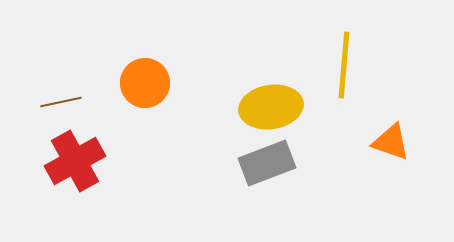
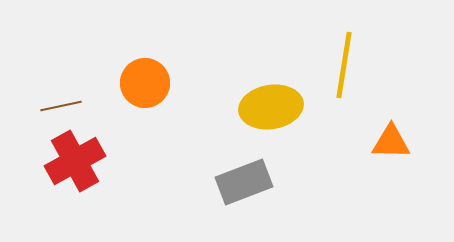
yellow line: rotated 4 degrees clockwise
brown line: moved 4 px down
orange triangle: rotated 18 degrees counterclockwise
gray rectangle: moved 23 px left, 19 px down
